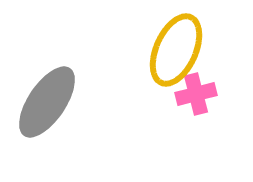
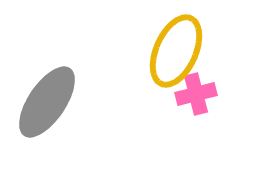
yellow ellipse: moved 1 px down
